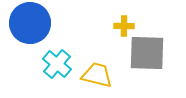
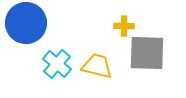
blue circle: moved 4 px left
yellow trapezoid: moved 9 px up
